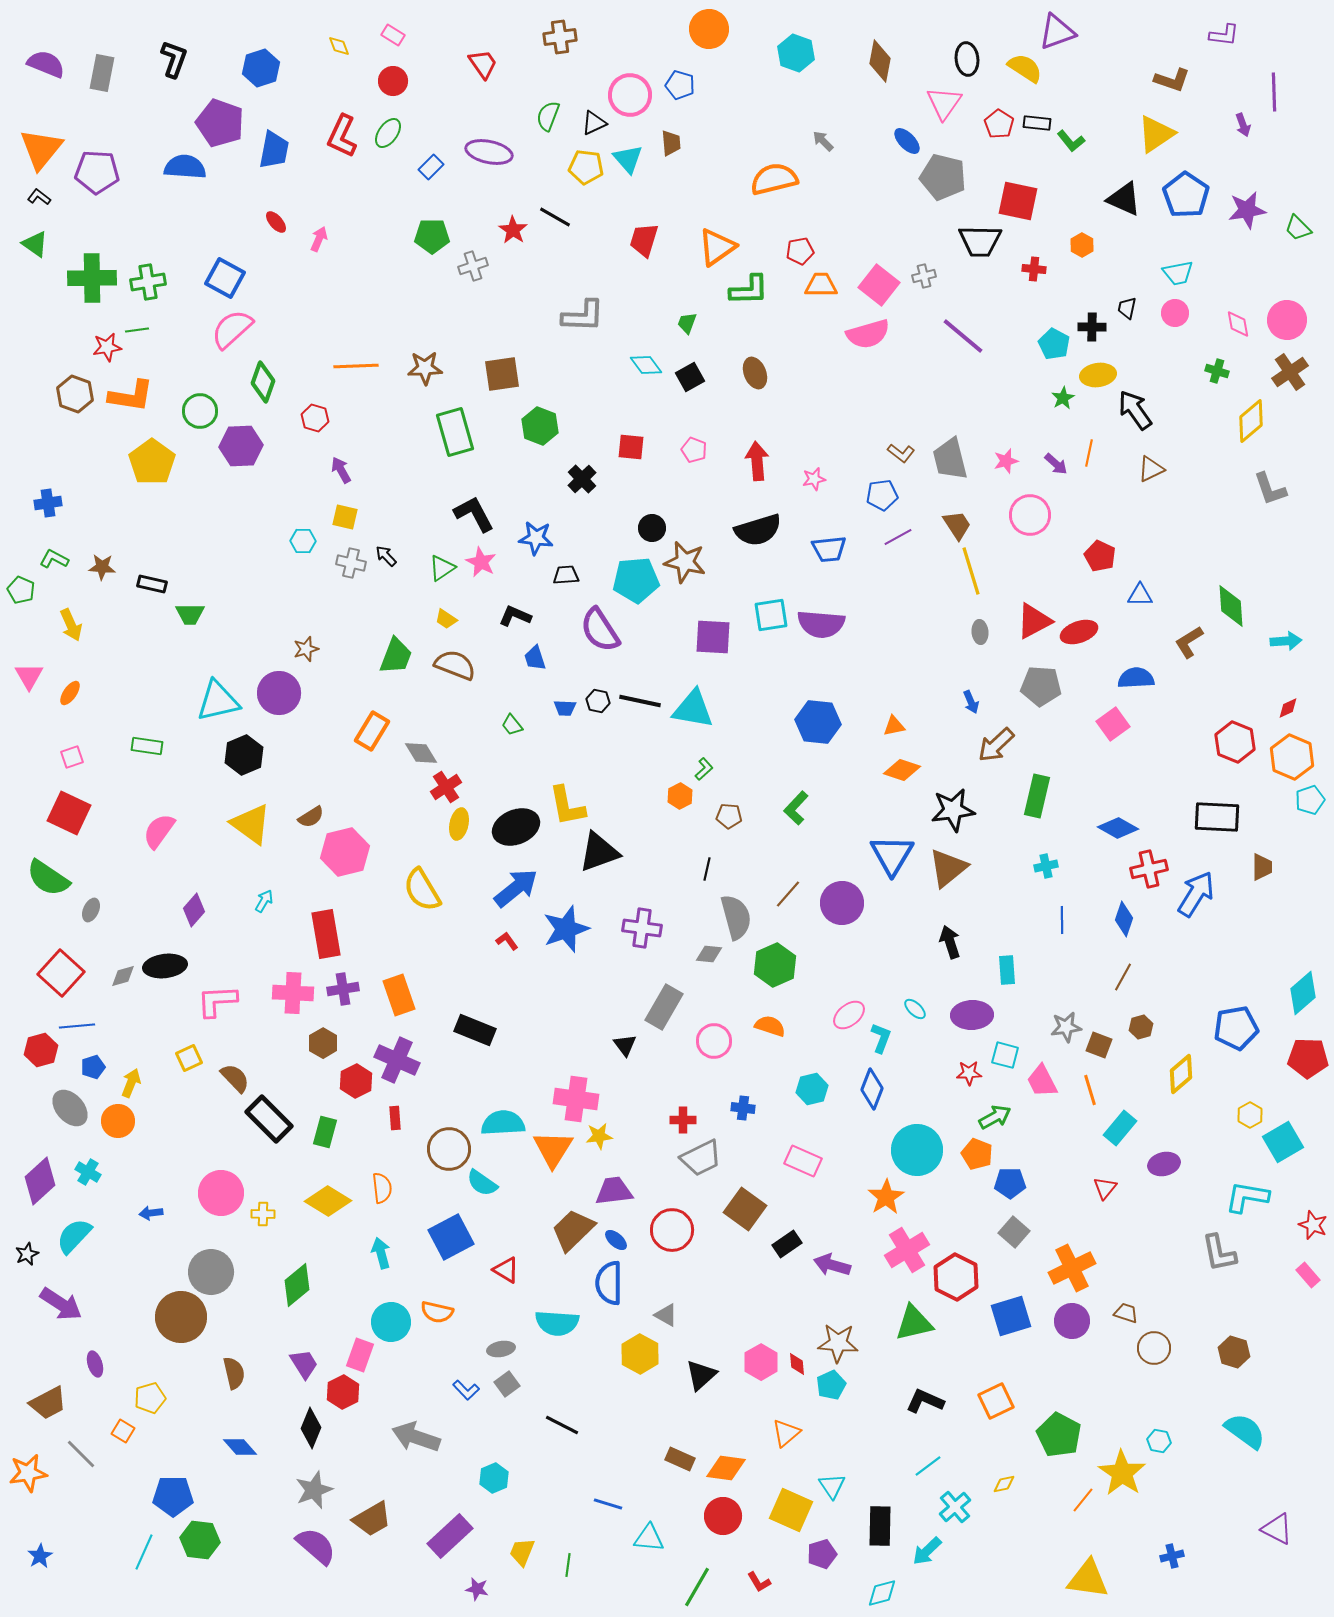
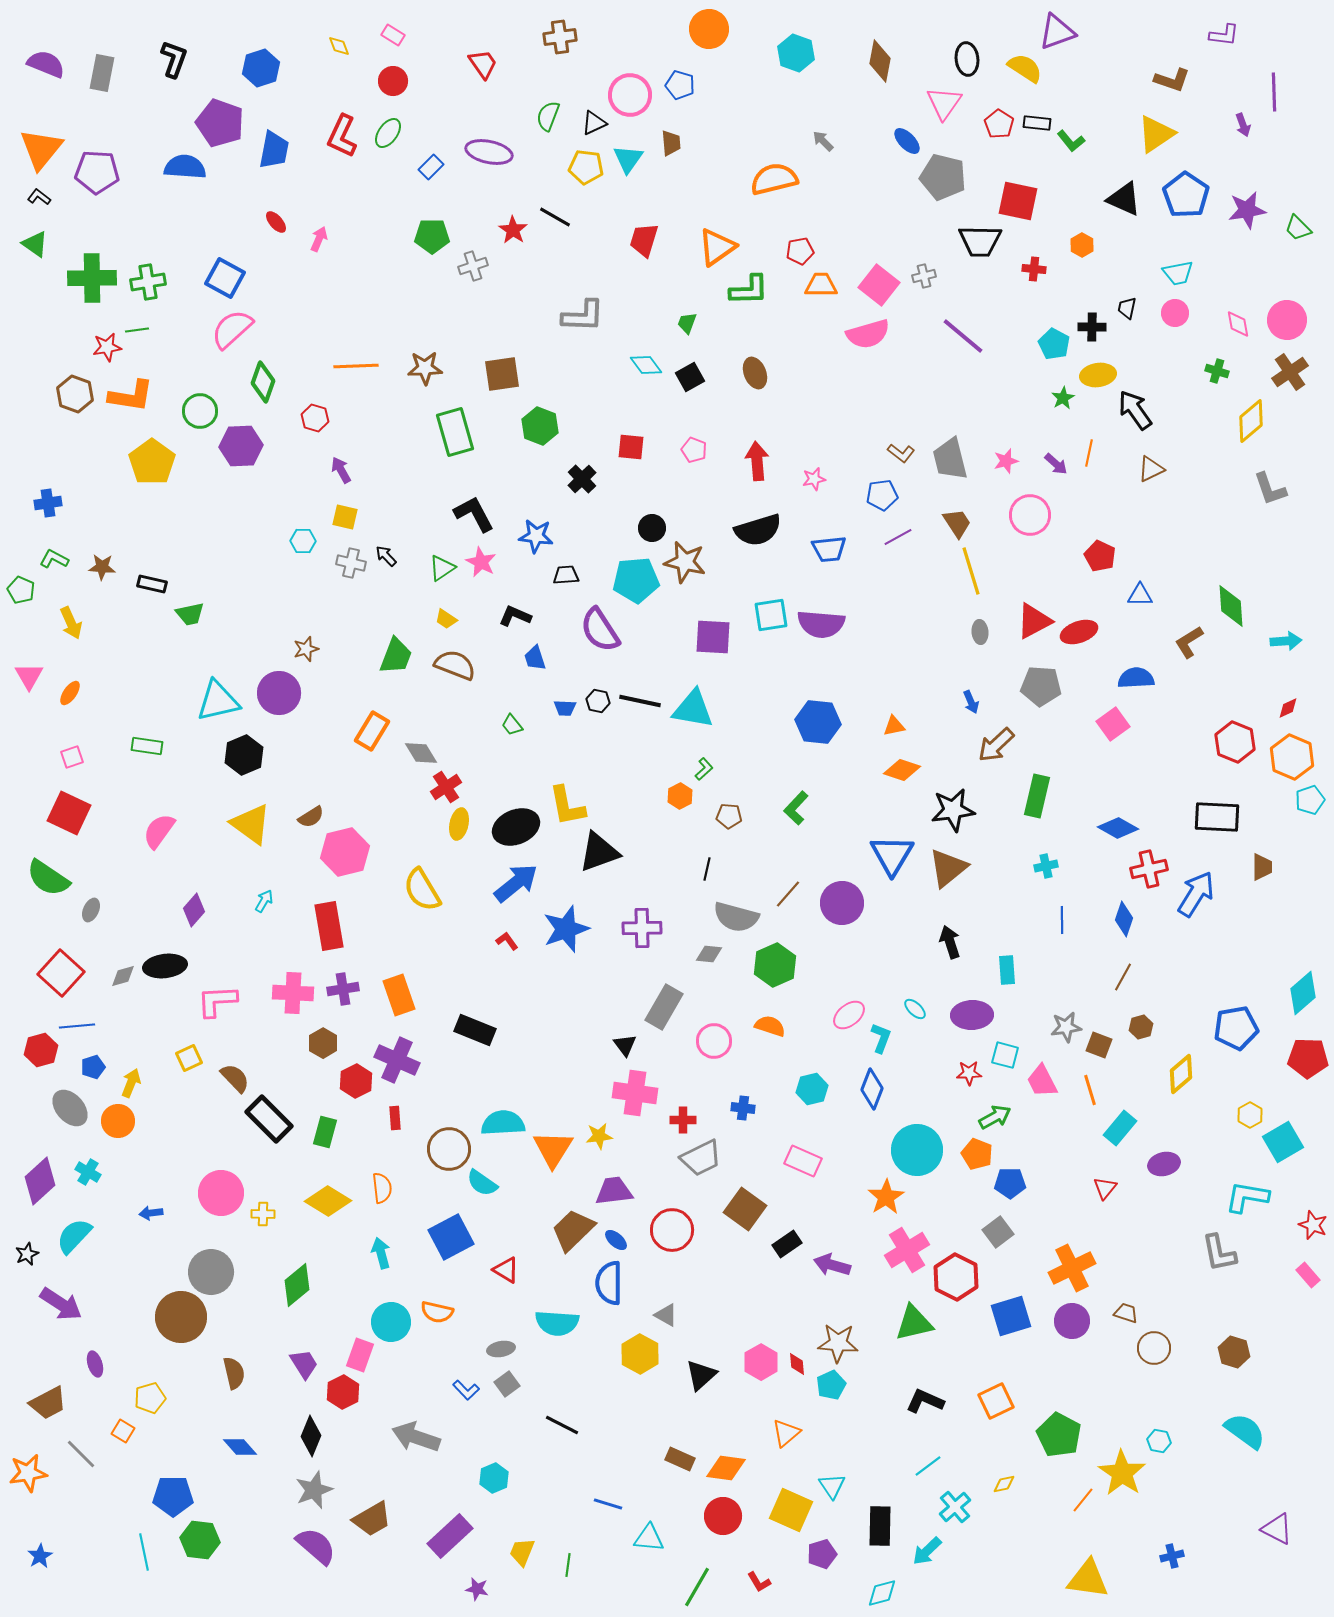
cyan triangle at (628, 159): rotated 16 degrees clockwise
brown trapezoid at (957, 525): moved 2 px up
blue star at (536, 538): moved 2 px up
green trapezoid at (190, 614): rotated 12 degrees counterclockwise
yellow arrow at (71, 625): moved 2 px up
blue arrow at (516, 888): moved 5 px up
gray semicircle at (736, 917): rotated 120 degrees clockwise
purple cross at (642, 928): rotated 9 degrees counterclockwise
red rectangle at (326, 934): moved 3 px right, 8 px up
pink cross at (576, 1099): moved 59 px right, 6 px up
gray square at (1014, 1232): moved 16 px left; rotated 12 degrees clockwise
black diamond at (311, 1428): moved 8 px down
cyan line at (144, 1552): rotated 36 degrees counterclockwise
